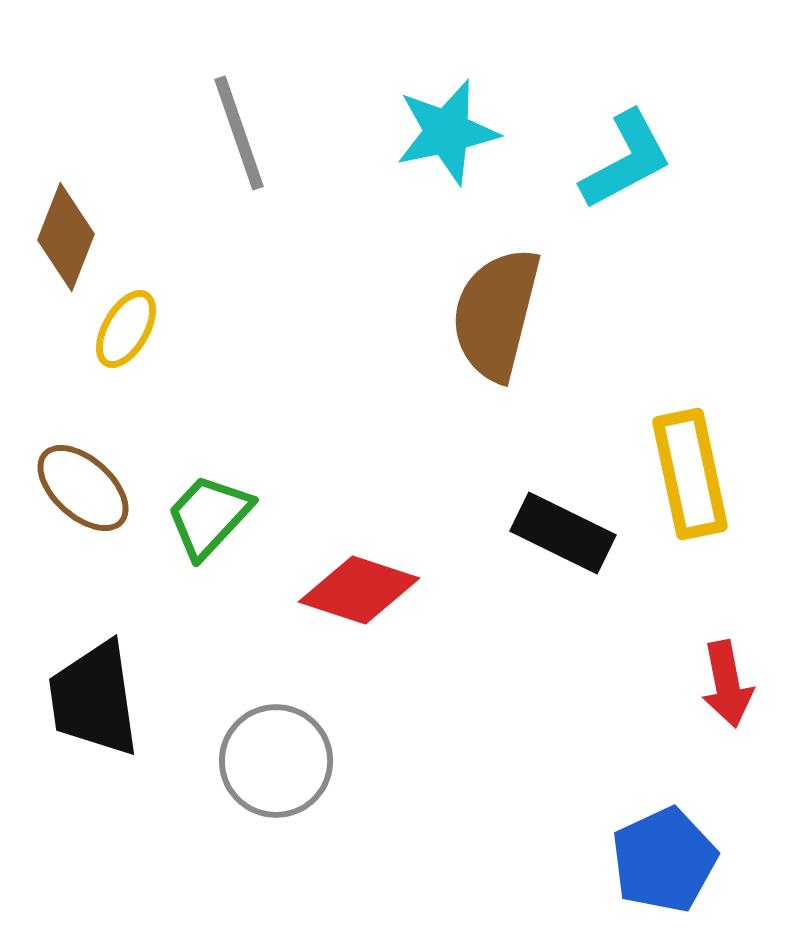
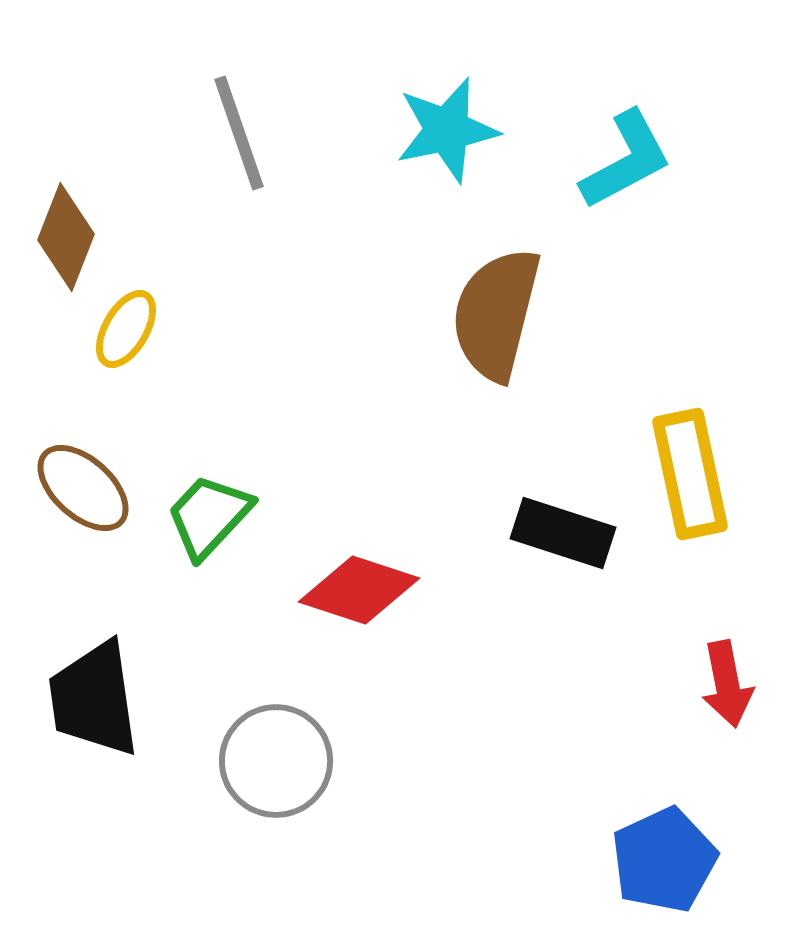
cyan star: moved 2 px up
black rectangle: rotated 8 degrees counterclockwise
